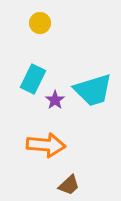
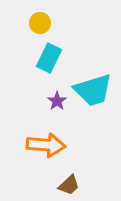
cyan rectangle: moved 16 px right, 21 px up
purple star: moved 2 px right, 1 px down
